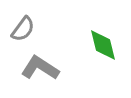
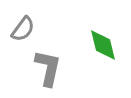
gray L-shape: moved 8 px right; rotated 69 degrees clockwise
